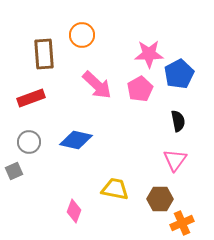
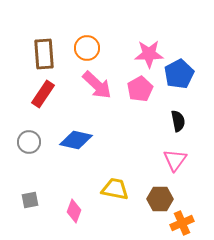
orange circle: moved 5 px right, 13 px down
red rectangle: moved 12 px right, 4 px up; rotated 36 degrees counterclockwise
gray square: moved 16 px right, 29 px down; rotated 12 degrees clockwise
